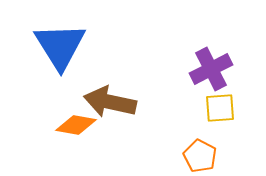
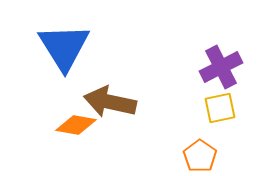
blue triangle: moved 4 px right, 1 px down
purple cross: moved 10 px right, 2 px up
yellow square: rotated 8 degrees counterclockwise
orange pentagon: rotated 8 degrees clockwise
